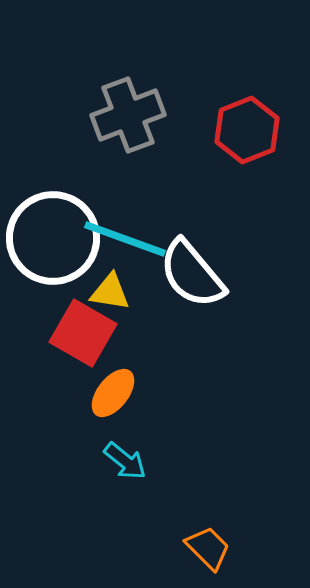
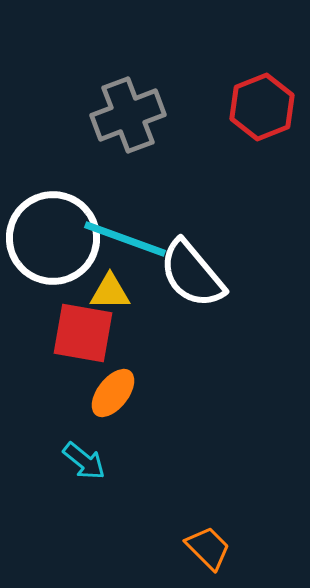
red hexagon: moved 15 px right, 23 px up
yellow triangle: rotated 9 degrees counterclockwise
red square: rotated 20 degrees counterclockwise
cyan arrow: moved 41 px left
